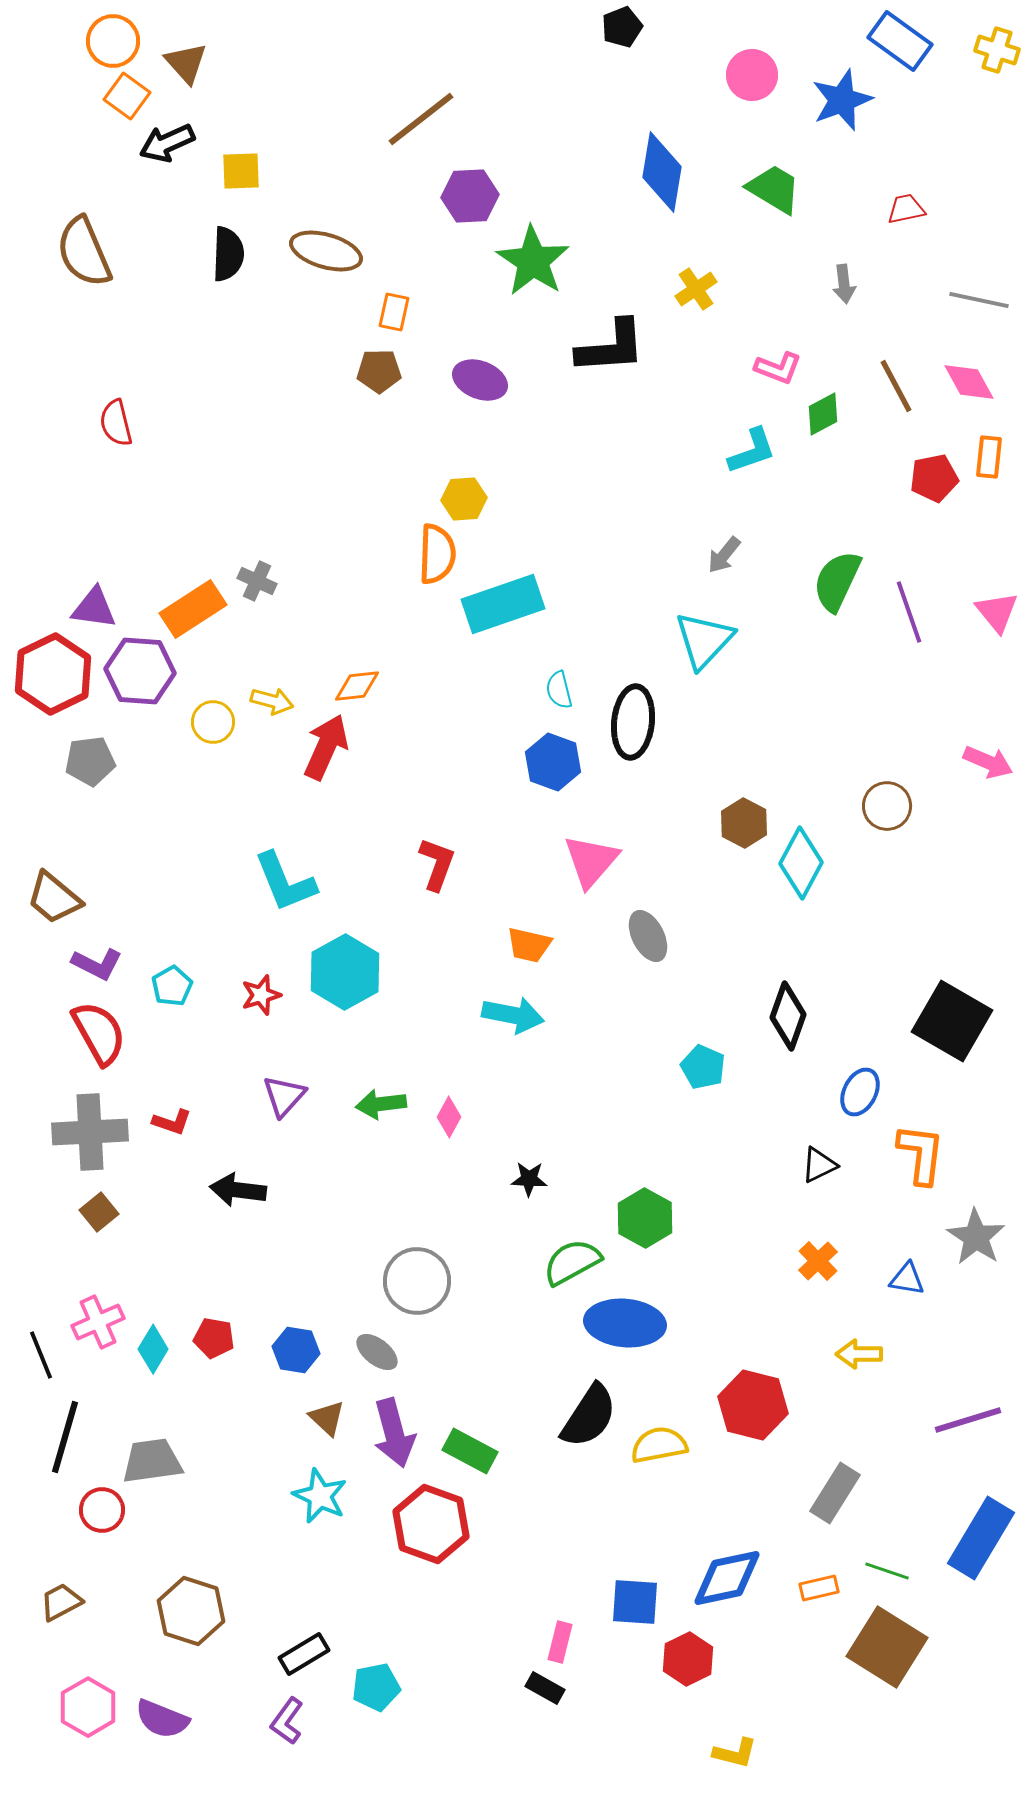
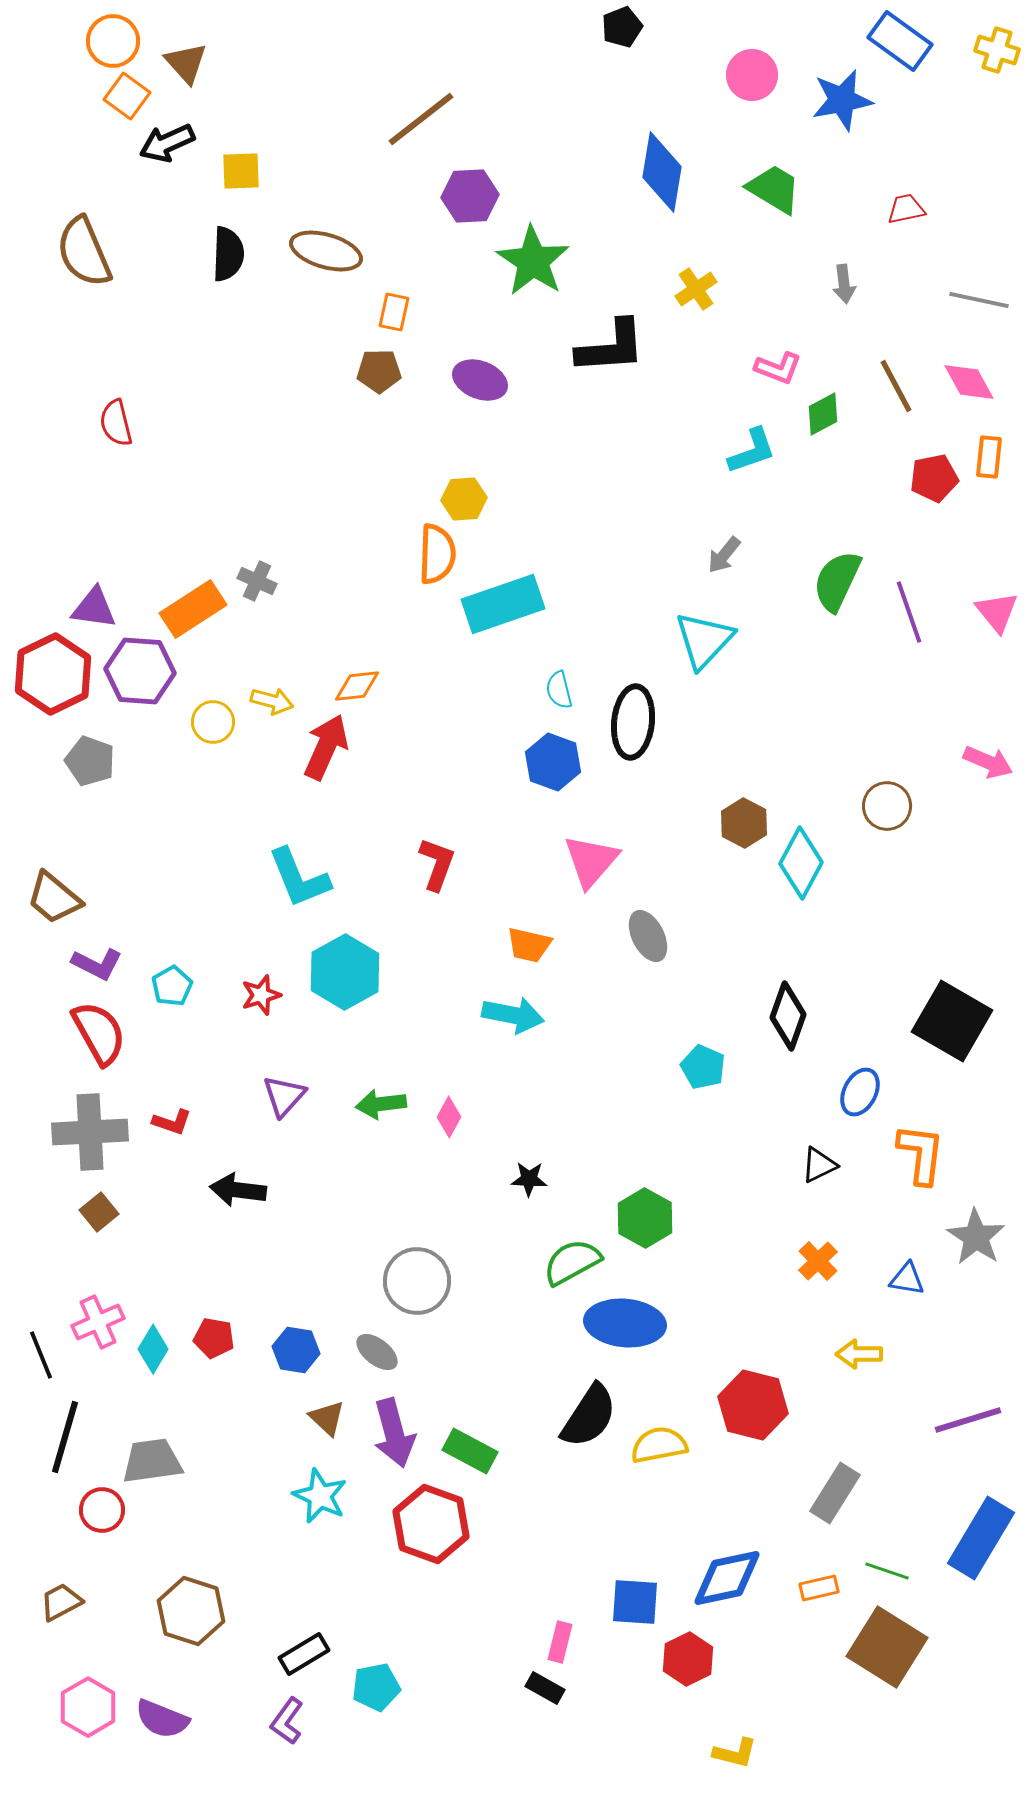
blue star at (842, 100): rotated 10 degrees clockwise
gray pentagon at (90, 761): rotated 27 degrees clockwise
cyan L-shape at (285, 882): moved 14 px right, 4 px up
